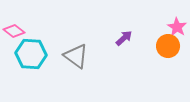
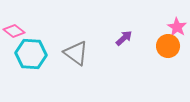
gray triangle: moved 3 px up
